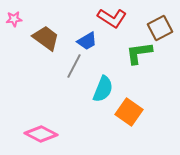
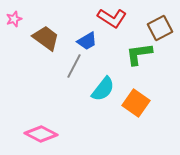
pink star: rotated 14 degrees counterclockwise
green L-shape: moved 1 px down
cyan semicircle: rotated 16 degrees clockwise
orange square: moved 7 px right, 9 px up
